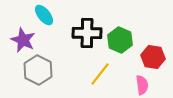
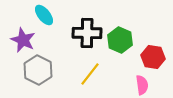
yellow line: moved 10 px left
